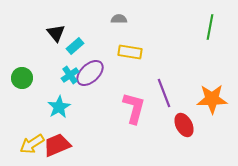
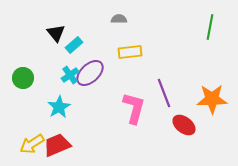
cyan rectangle: moved 1 px left, 1 px up
yellow rectangle: rotated 15 degrees counterclockwise
green circle: moved 1 px right
red ellipse: rotated 25 degrees counterclockwise
